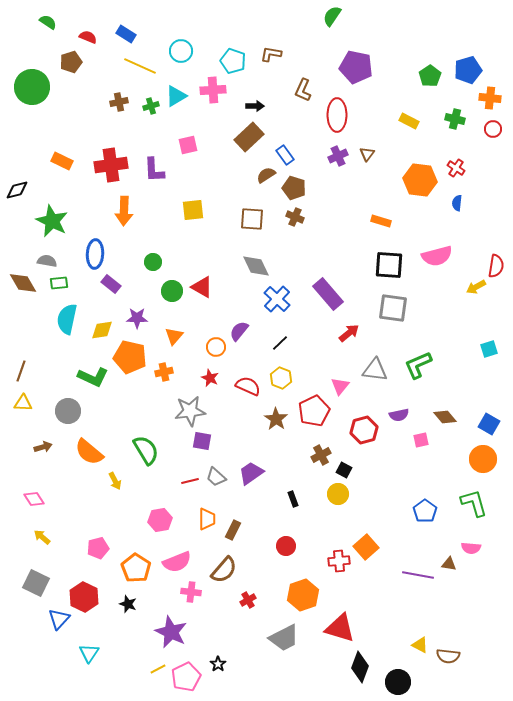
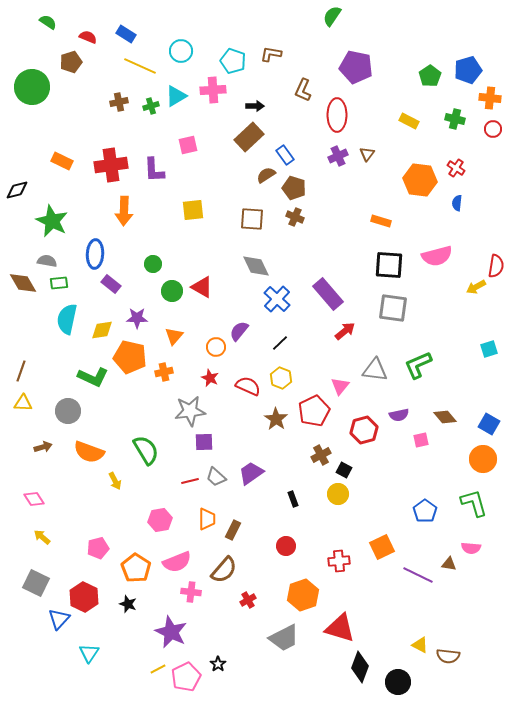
green circle at (153, 262): moved 2 px down
red arrow at (349, 333): moved 4 px left, 2 px up
purple square at (202, 441): moved 2 px right, 1 px down; rotated 12 degrees counterclockwise
orange semicircle at (89, 452): rotated 20 degrees counterclockwise
orange square at (366, 547): moved 16 px right; rotated 15 degrees clockwise
purple line at (418, 575): rotated 16 degrees clockwise
